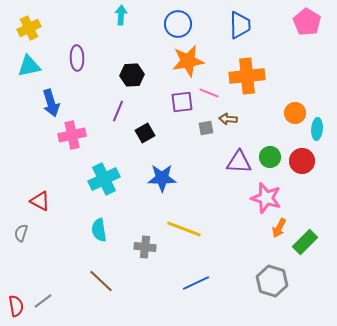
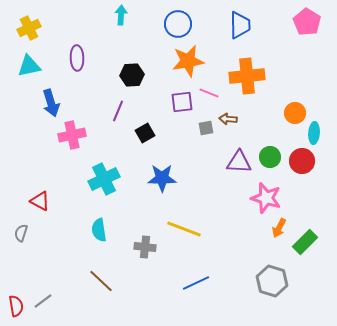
cyan ellipse: moved 3 px left, 4 px down
